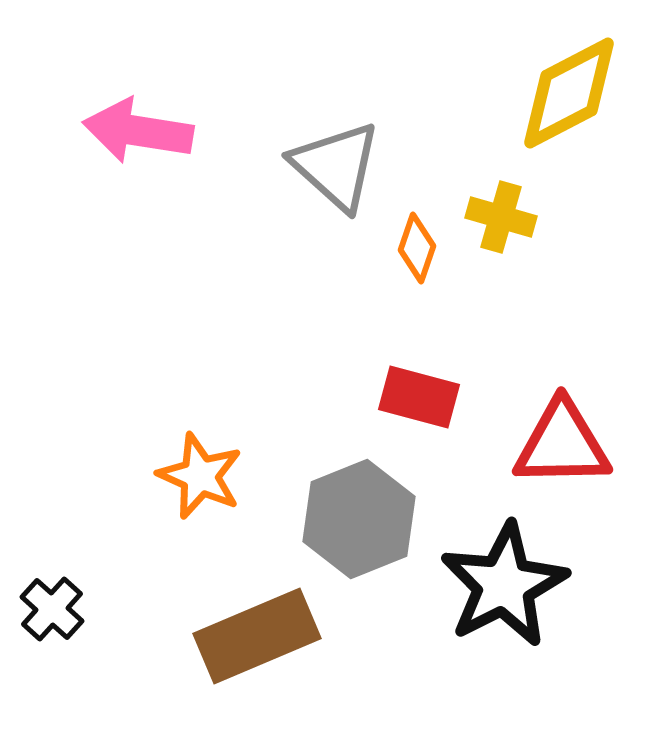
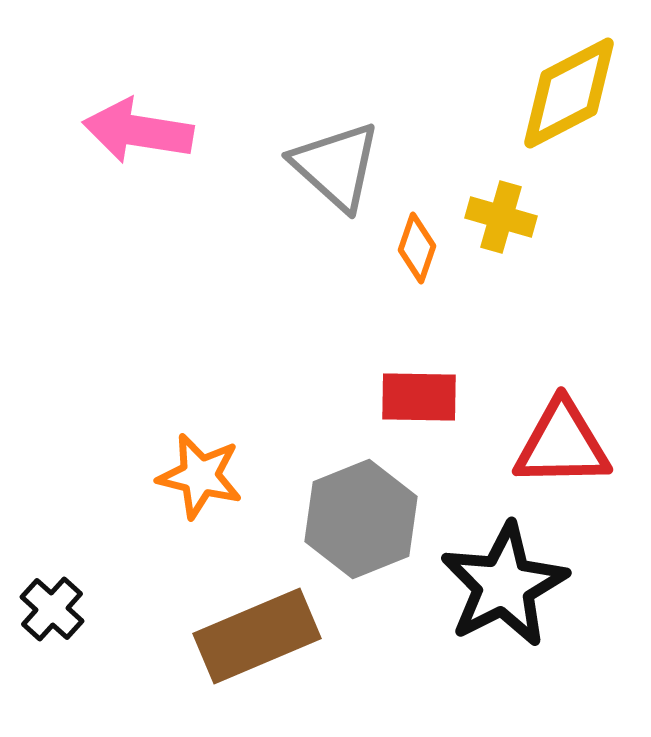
red rectangle: rotated 14 degrees counterclockwise
orange star: rotated 10 degrees counterclockwise
gray hexagon: moved 2 px right
